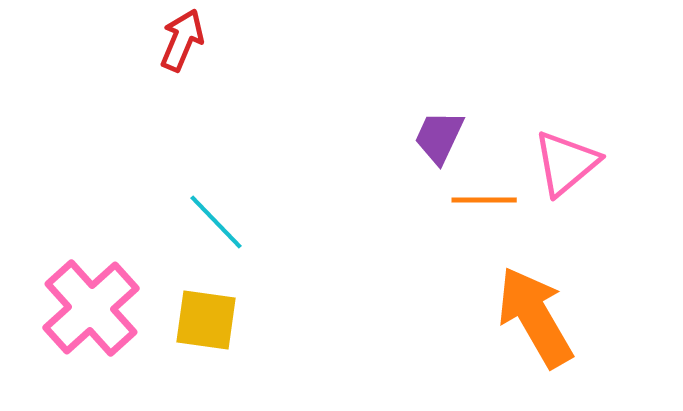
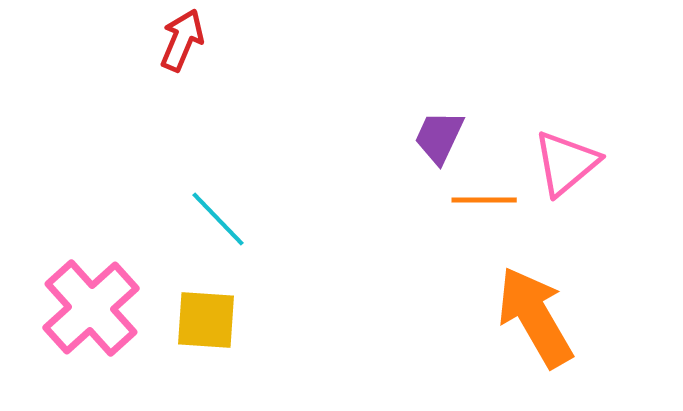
cyan line: moved 2 px right, 3 px up
yellow square: rotated 4 degrees counterclockwise
